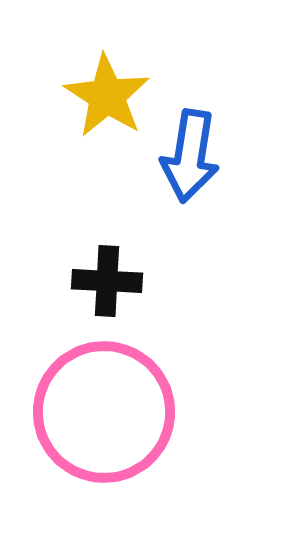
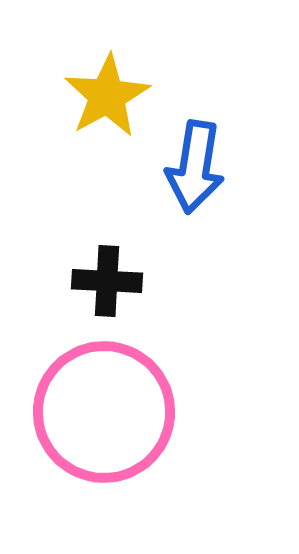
yellow star: rotated 10 degrees clockwise
blue arrow: moved 5 px right, 11 px down
